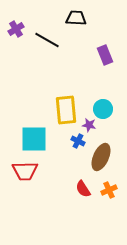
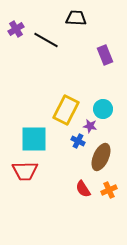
black line: moved 1 px left
yellow rectangle: rotated 32 degrees clockwise
purple star: moved 1 px right, 1 px down
